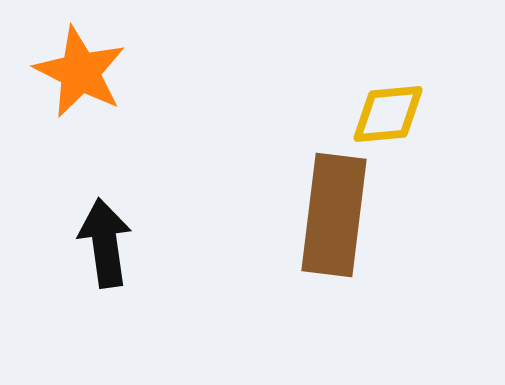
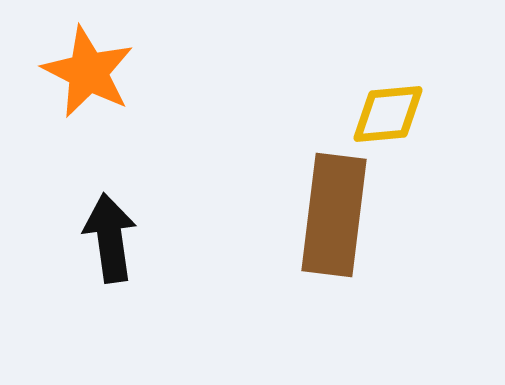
orange star: moved 8 px right
black arrow: moved 5 px right, 5 px up
